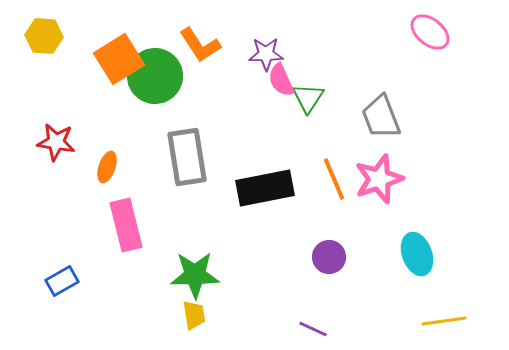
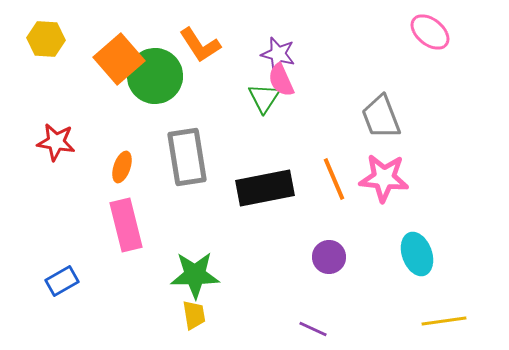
yellow hexagon: moved 2 px right, 3 px down
purple star: moved 12 px right; rotated 16 degrees clockwise
orange square: rotated 9 degrees counterclockwise
green triangle: moved 44 px left
orange ellipse: moved 15 px right
pink star: moved 5 px right, 1 px up; rotated 24 degrees clockwise
